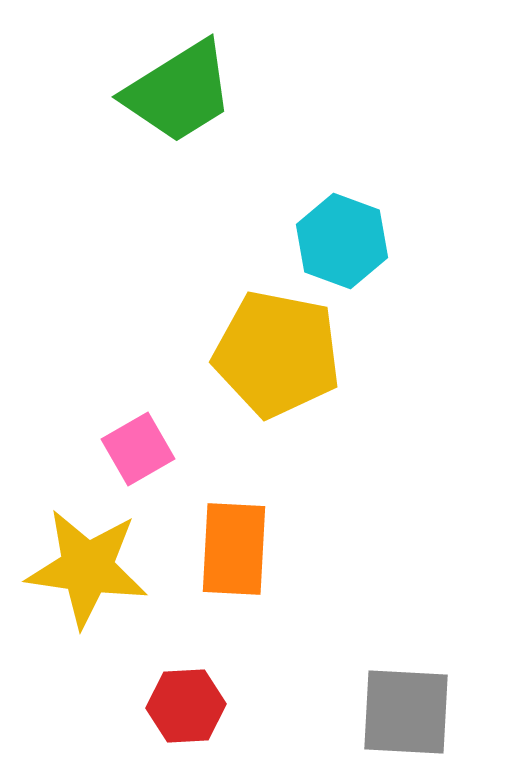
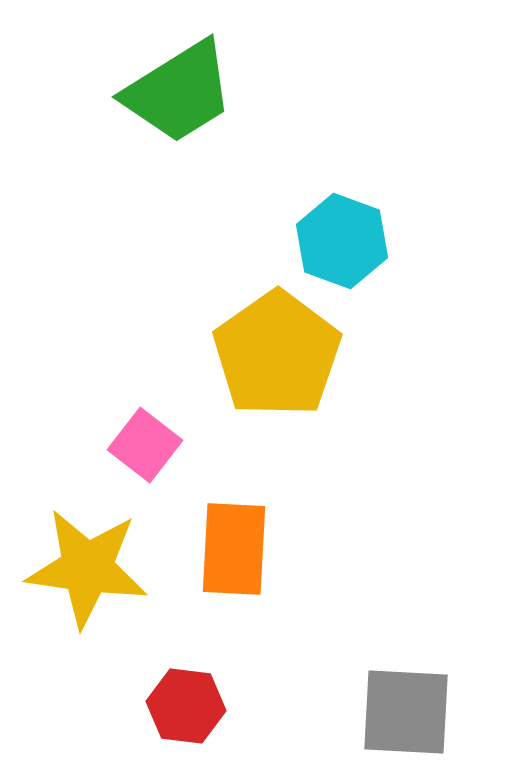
yellow pentagon: rotated 26 degrees clockwise
pink square: moved 7 px right, 4 px up; rotated 22 degrees counterclockwise
red hexagon: rotated 10 degrees clockwise
